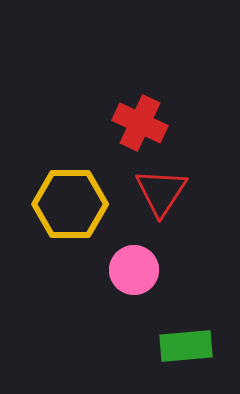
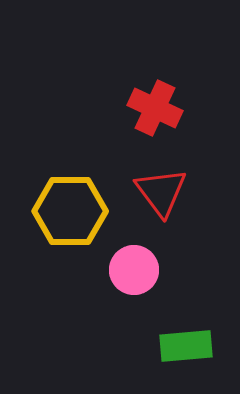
red cross: moved 15 px right, 15 px up
red triangle: rotated 10 degrees counterclockwise
yellow hexagon: moved 7 px down
